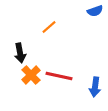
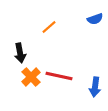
blue semicircle: moved 8 px down
orange cross: moved 2 px down
